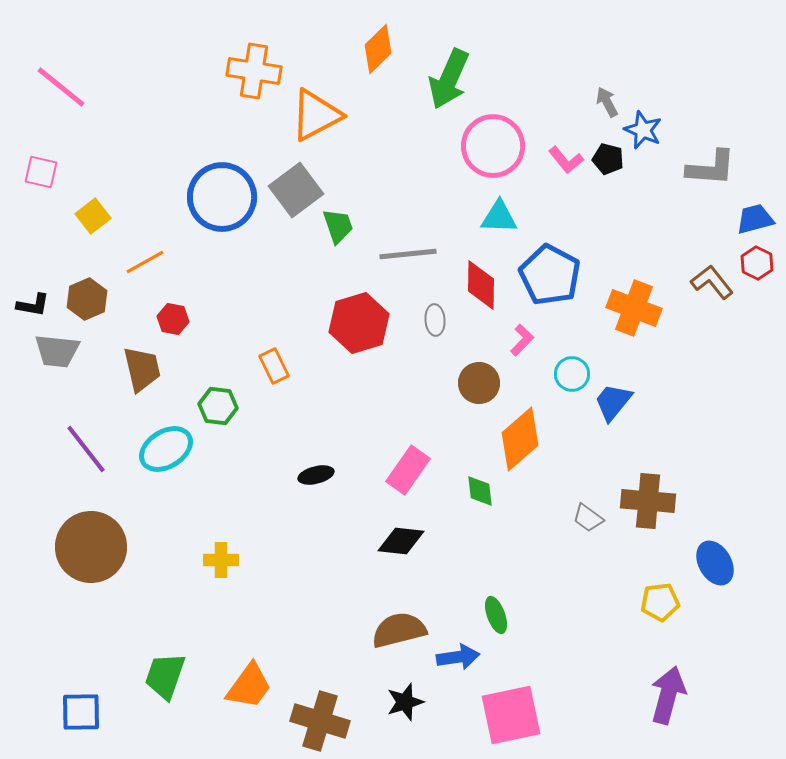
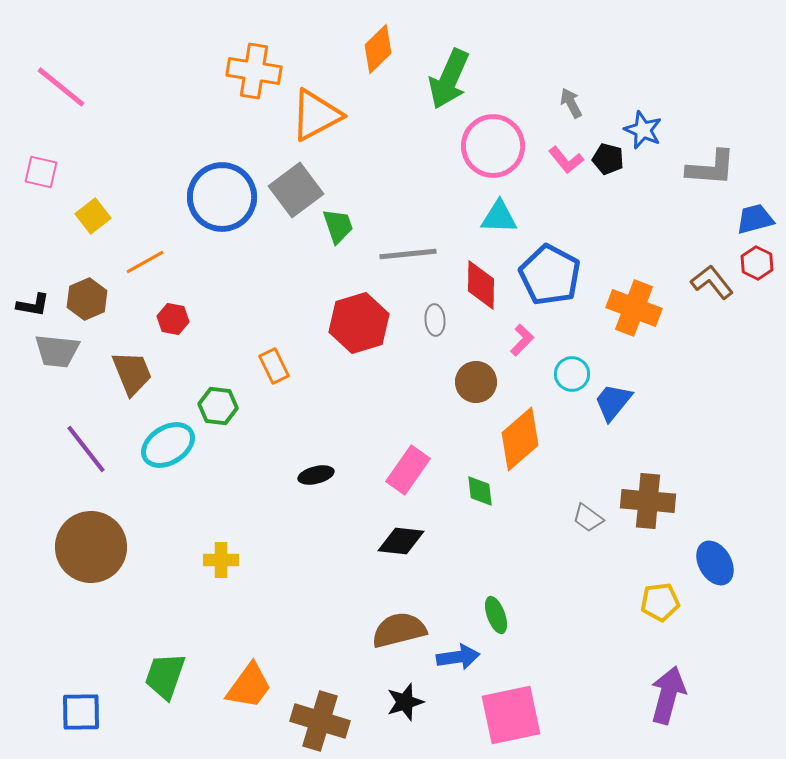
gray arrow at (607, 102): moved 36 px left, 1 px down
brown trapezoid at (142, 369): moved 10 px left, 4 px down; rotated 9 degrees counterclockwise
brown circle at (479, 383): moved 3 px left, 1 px up
cyan ellipse at (166, 449): moved 2 px right, 4 px up
